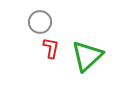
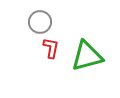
green triangle: rotated 28 degrees clockwise
